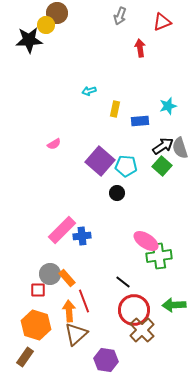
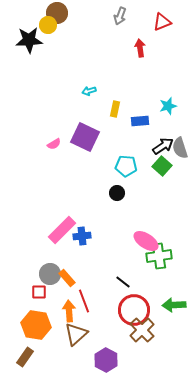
yellow circle: moved 2 px right
purple square: moved 15 px left, 24 px up; rotated 16 degrees counterclockwise
red square: moved 1 px right, 2 px down
orange hexagon: rotated 8 degrees counterclockwise
purple hexagon: rotated 20 degrees clockwise
